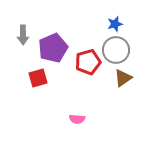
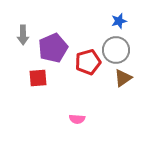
blue star: moved 4 px right, 3 px up
red square: rotated 12 degrees clockwise
